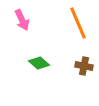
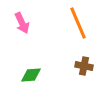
pink arrow: moved 3 px down
green diamond: moved 8 px left, 12 px down; rotated 45 degrees counterclockwise
